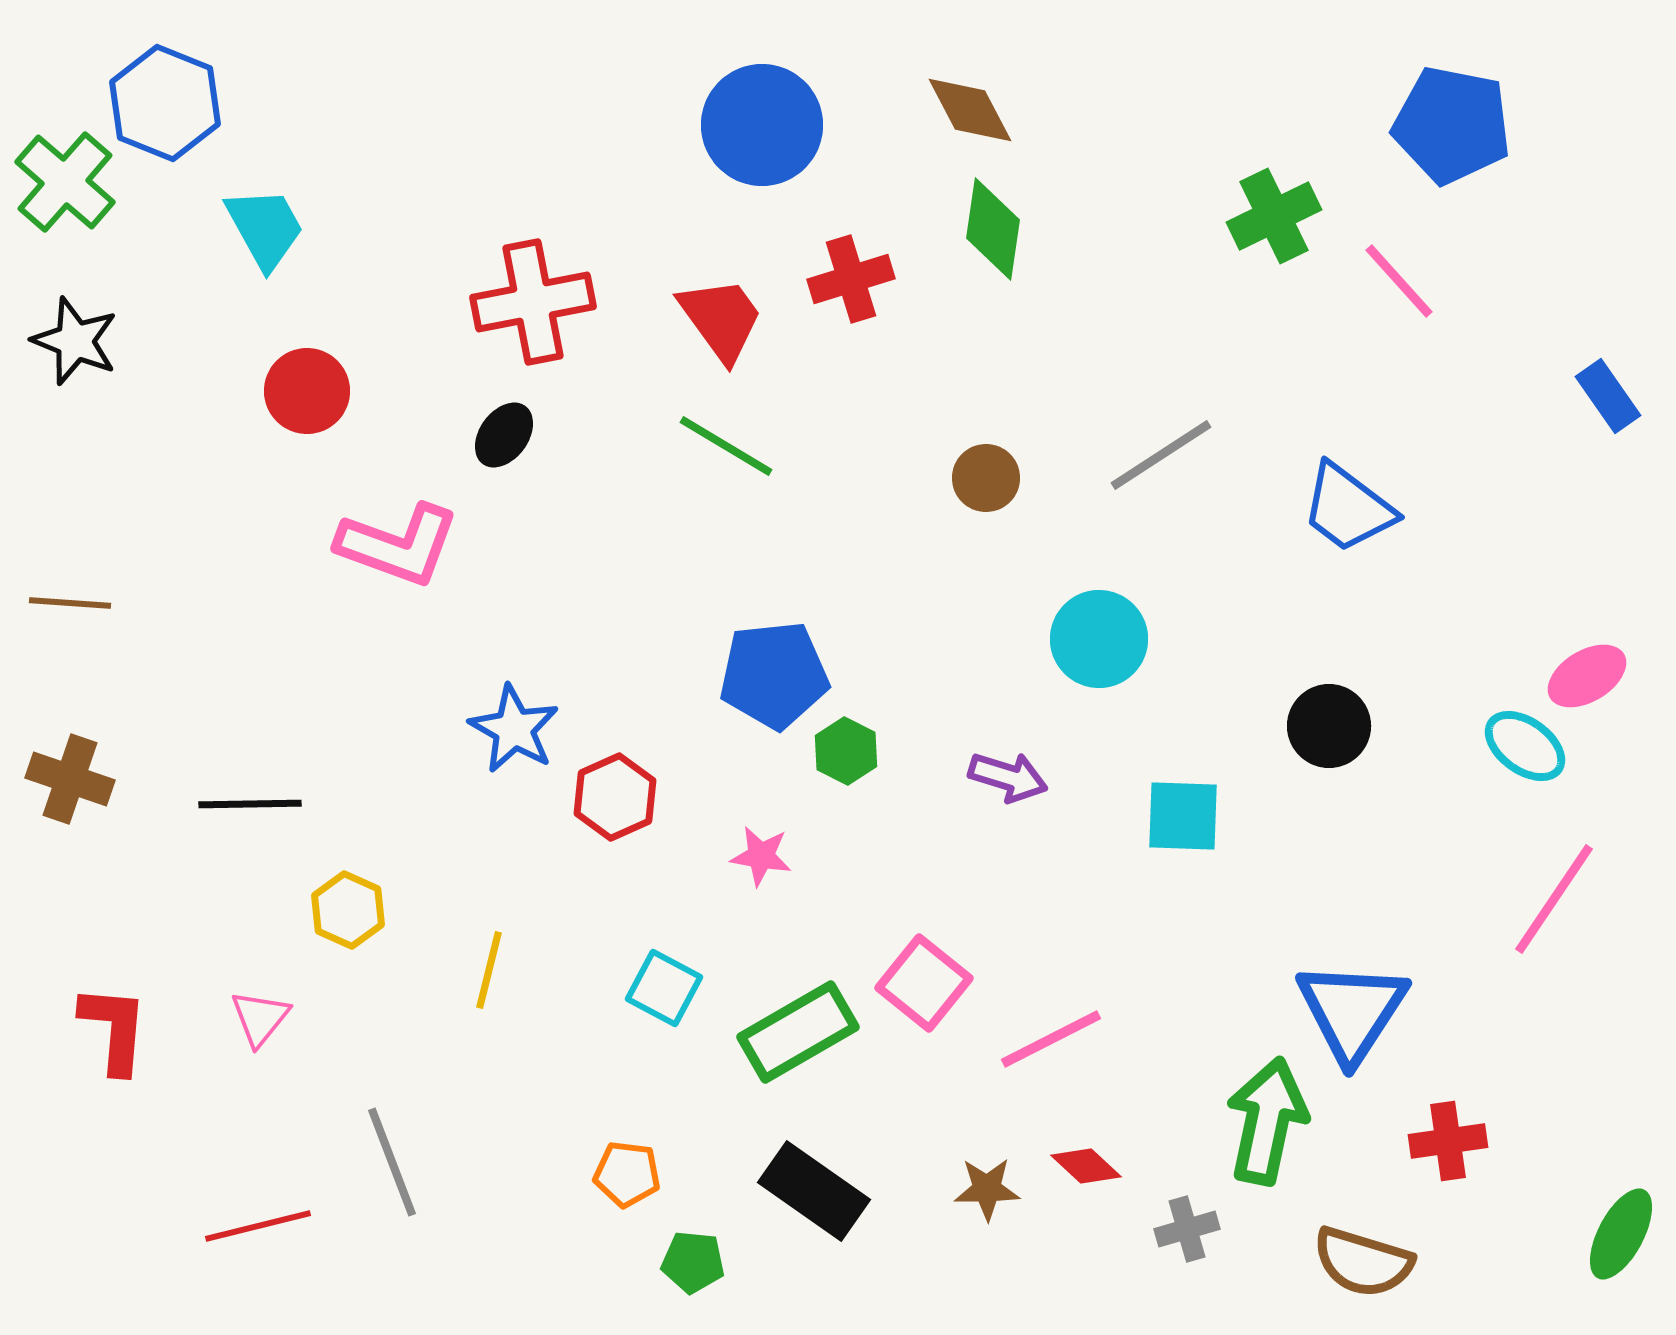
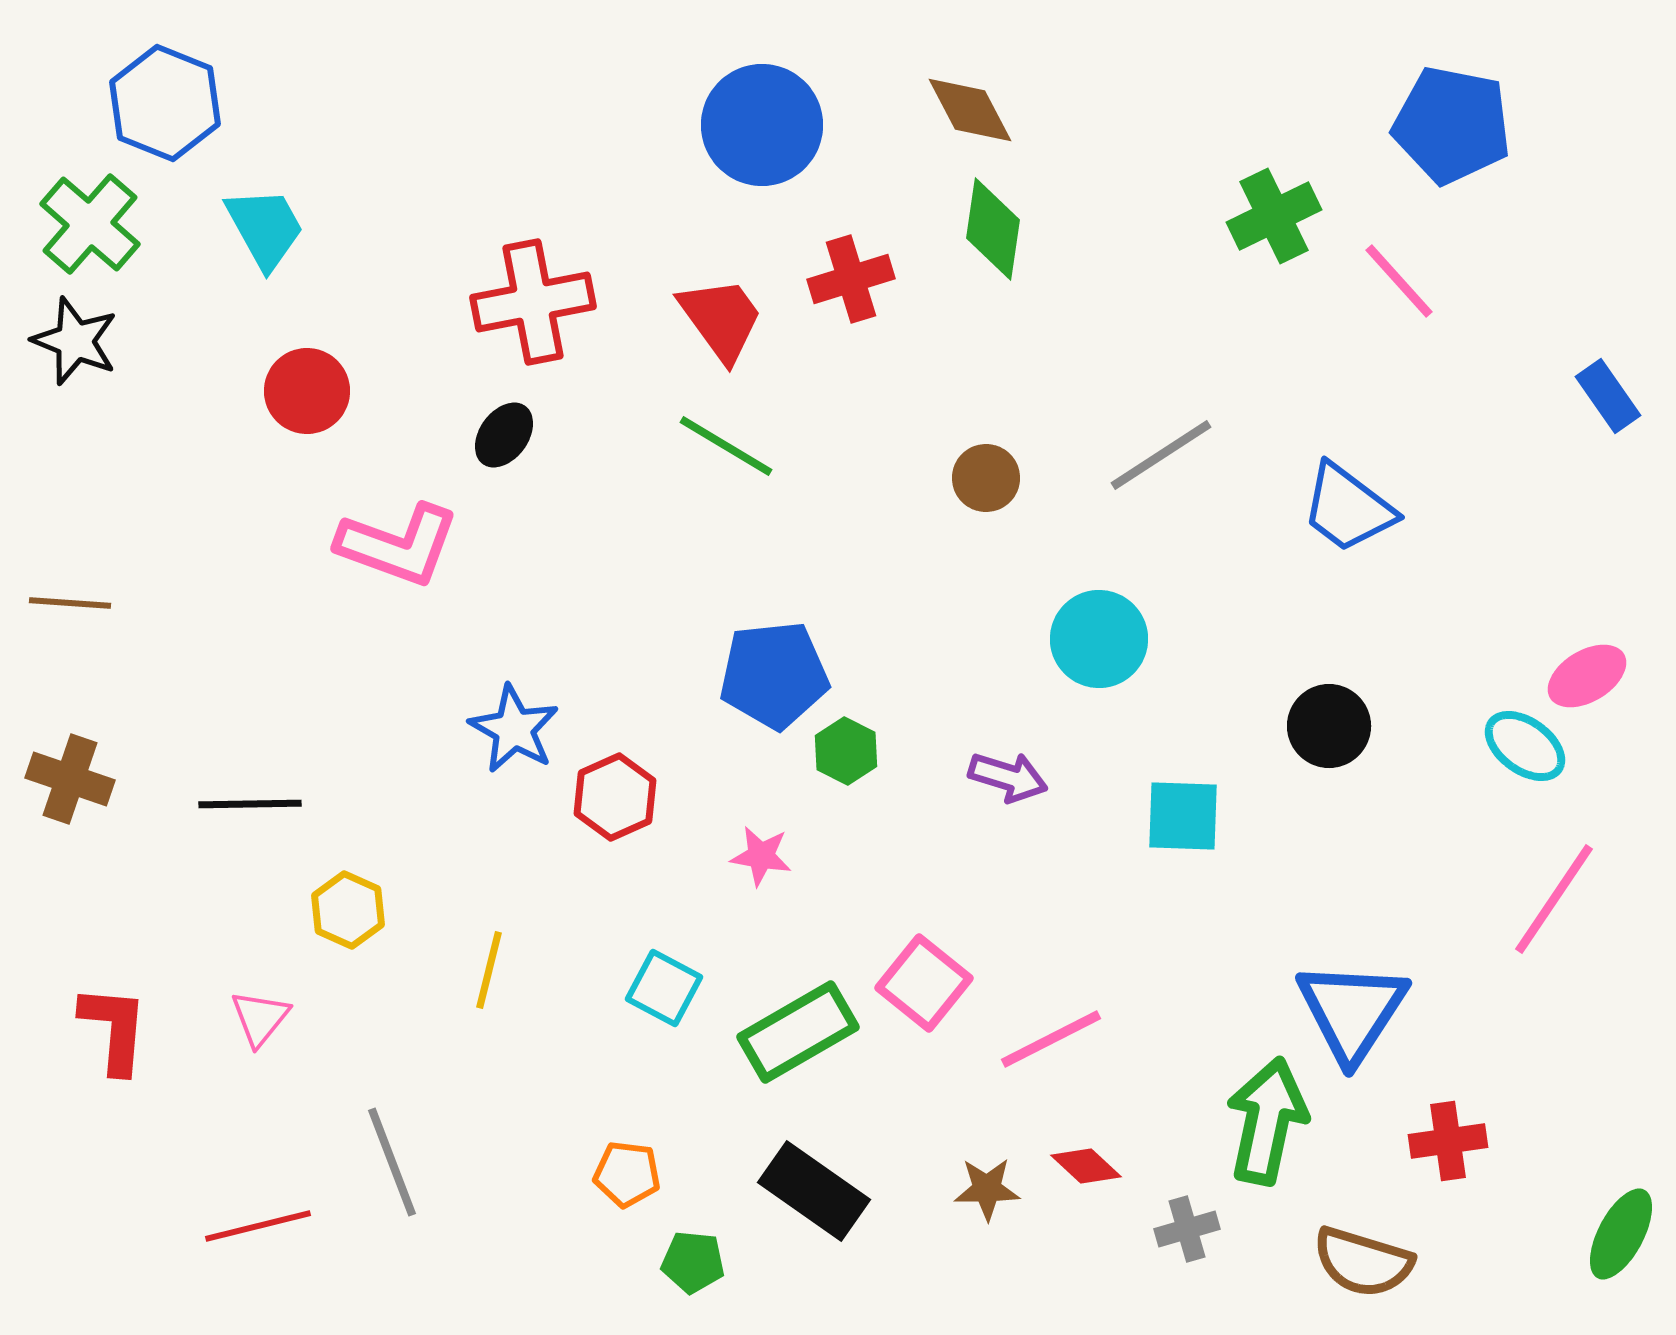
green cross at (65, 182): moved 25 px right, 42 px down
